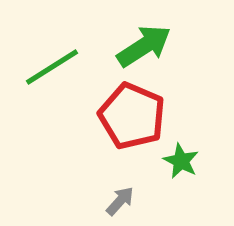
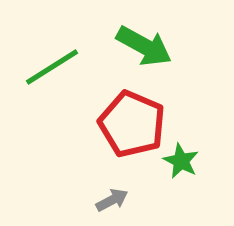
green arrow: rotated 62 degrees clockwise
red pentagon: moved 8 px down
gray arrow: moved 8 px left, 1 px up; rotated 20 degrees clockwise
